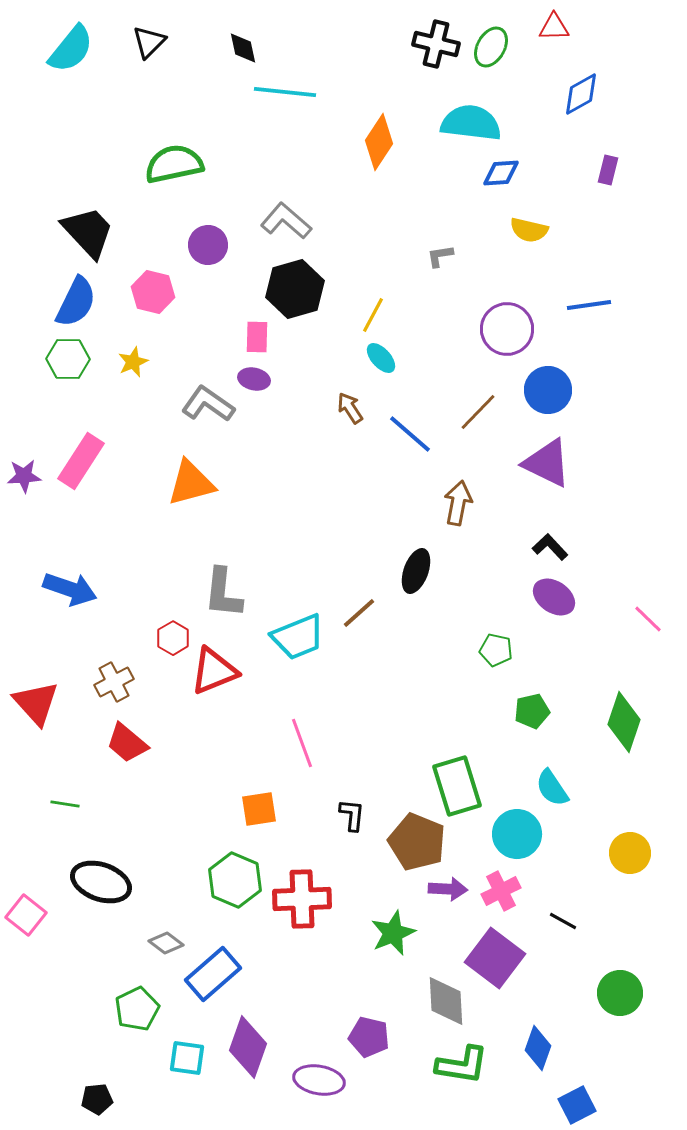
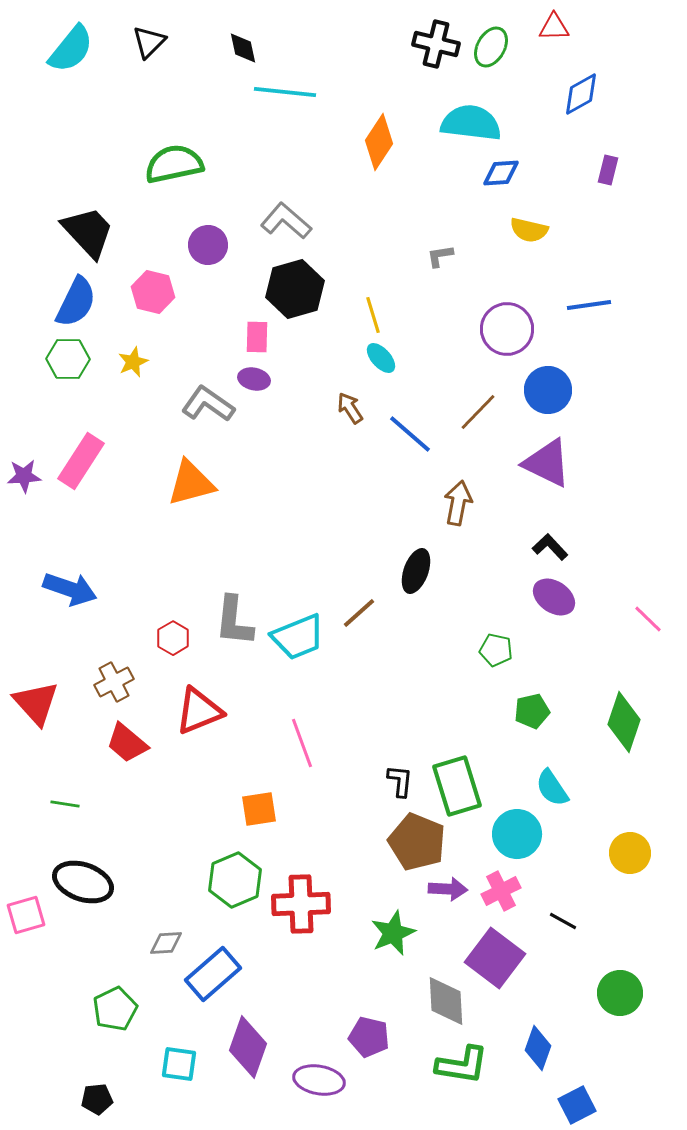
yellow line at (373, 315): rotated 45 degrees counterclockwise
gray L-shape at (223, 593): moved 11 px right, 28 px down
red triangle at (214, 671): moved 15 px left, 40 px down
black L-shape at (352, 815): moved 48 px right, 34 px up
green hexagon at (235, 880): rotated 14 degrees clockwise
black ellipse at (101, 882): moved 18 px left
red cross at (302, 899): moved 1 px left, 5 px down
pink square at (26, 915): rotated 36 degrees clockwise
gray diamond at (166, 943): rotated 40 degrees counterclockwise
green pentagon at (137, 1009): moved 22 px left
cyan square at (187, 1058): moved 8 px left, 6 px down
